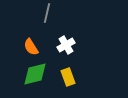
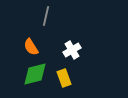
gray line: moved 1 px left, 3 px down
white cross: moved 6 px right, 5 px down
yellow rectangle: moved 4 px left, 1 px down
